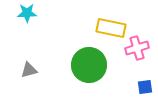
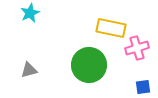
cyan star: moved 3 px right; rotated 24 degrees counterclockwise
blue square: moved 2 px left
